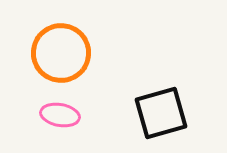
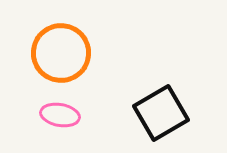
black square: rotated 14 degrees counterclockwise
